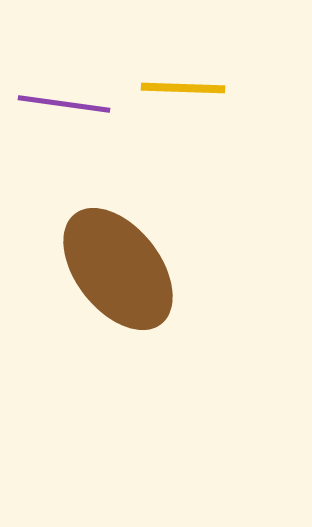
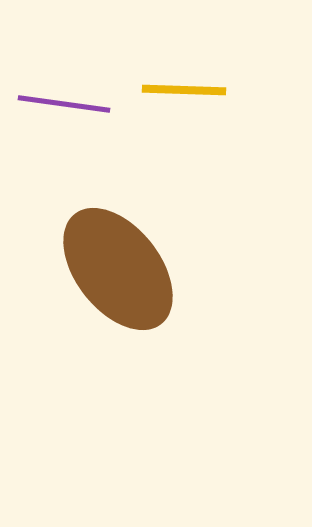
yellow line: moved 1 px right, 2 px down
